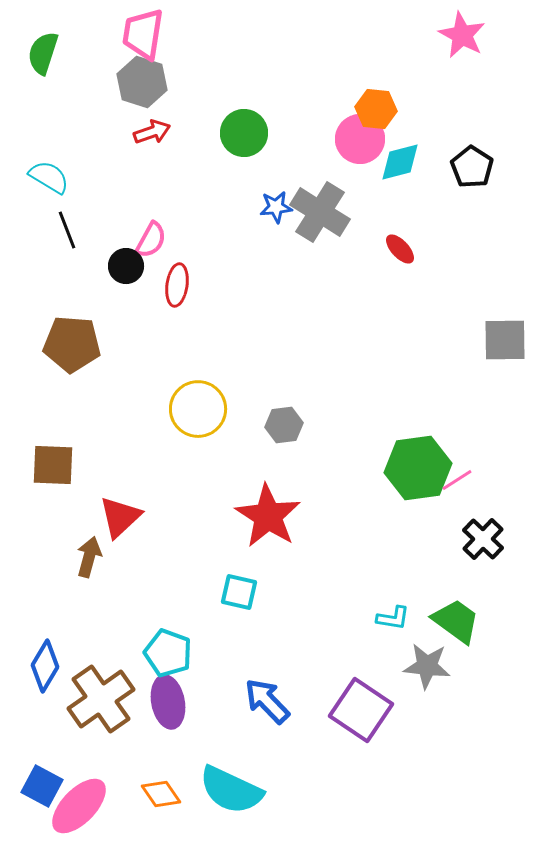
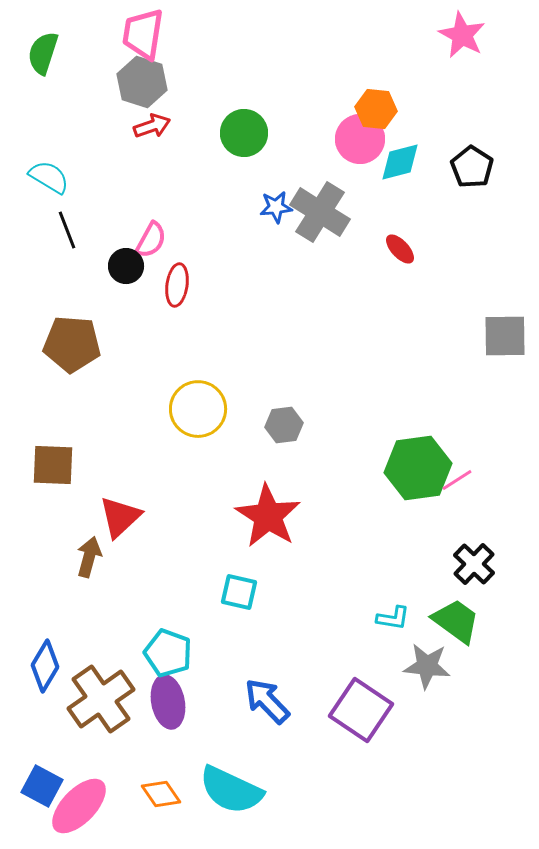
red arrow at (152, 132): moved 6 px up
gray square at (505, 340): moved 4 px up
black cross at (483, 539): moved 9 px left, 25 px down
